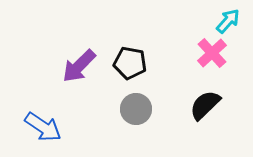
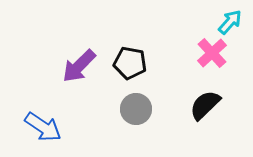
cyan arrow: moved 2 px right, 1 px down
